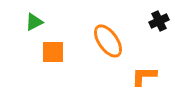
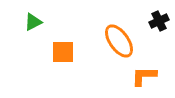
green triangle: moved 1 px left
orange ellipse: moved 11 px right
orange square: moved 10 px right
